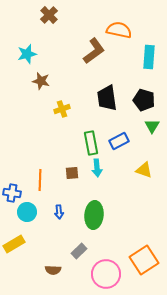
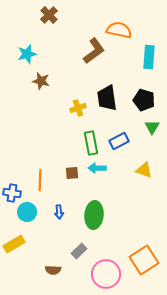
yellow cross: moved 16 px right, 1 px up
green triangle: moved 1 px down
cyan arrow: rotated 96 degrees clockwise
